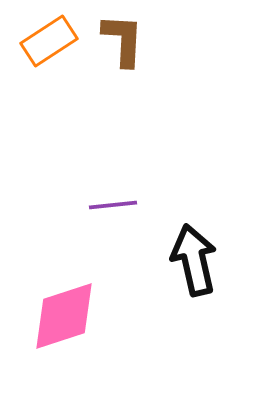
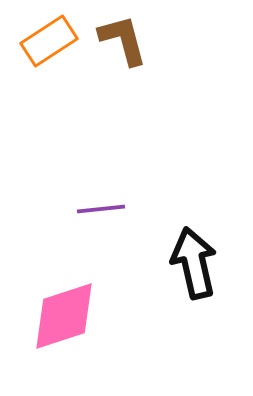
brown L-shape: rotated 18 degrees counterclockwise
purple line: moved 12 px left, 4 px down
black arrow: moved 3 px down
